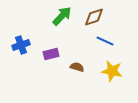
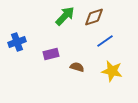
green arrow: moved 3 px right
blue line: rotated 60 degrees counterclockwise
blue cross: moved 4 px left, 3 px up
